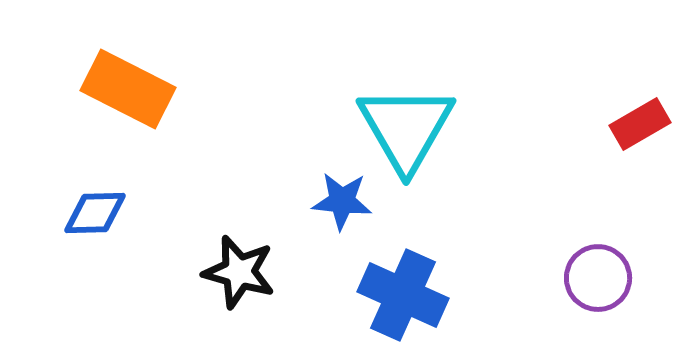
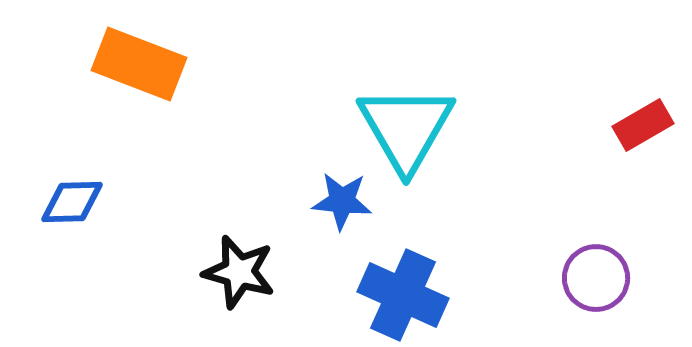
orange rectangle: moved 11 px right, 25 px up; rotated 6 degrees counterclockwise
red rectangle: moved 3 px right, 1 px down
blue diamond: moved 23 px left, 11 px up
purple circle: moved 2 px left
